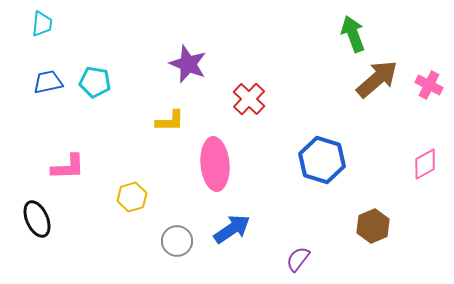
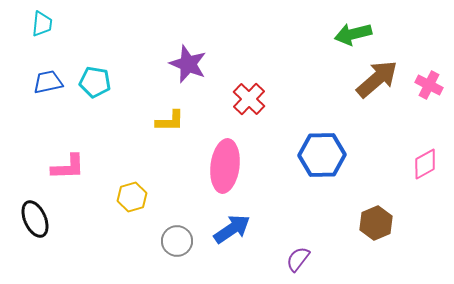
green arrow: rotated 84 degrees counterclockwise
blue hexagon: moved 5 px up; rotated 18 degrees counterclockwise
pink ellipse: moved 10 px right, 2 px down; rotated 12 degrees clockwise
black ellipse: moved 2 px left
brown hexagon: moved 3 px right, 3 px up
